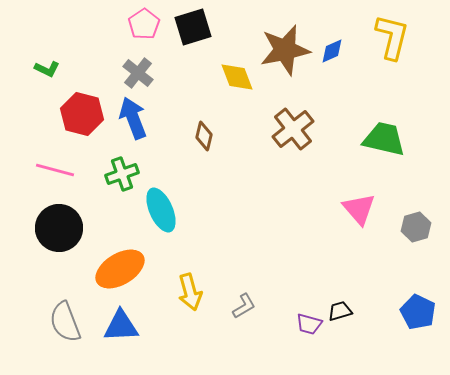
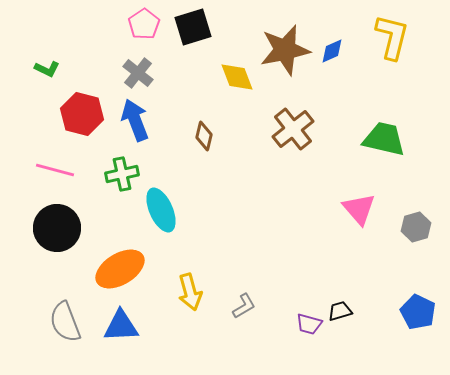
blue arrow: moved 2 px right, 2 px down
green cross: rotated 8 degrees clockwise
black circle: moved 2 px left
